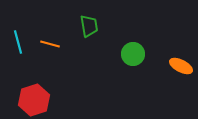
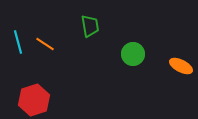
green trapezoid: moved 1 px right
orange line: moved 5 px left; rotated 18 degrees clockwise
